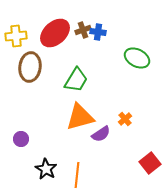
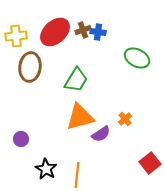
red ellipse: moved 1 px up
